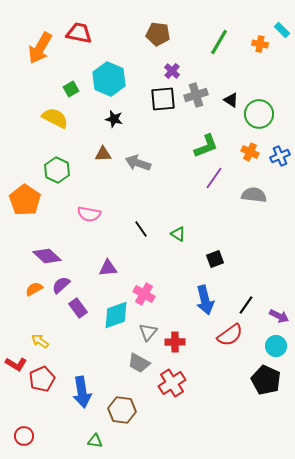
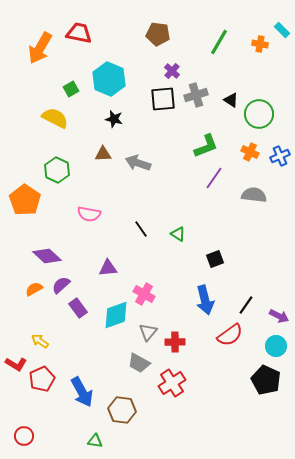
blue arrow at (82, 392): rotated 20 degrees counterclockwise
